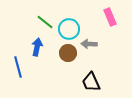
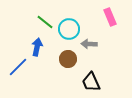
brown circle: moved 6 px down
blue line: rotated 60 degrees clockwise
